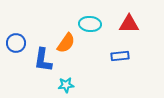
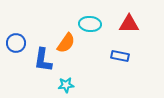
blue rectangle: rotated 18 degrees clockwise
